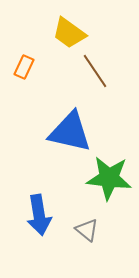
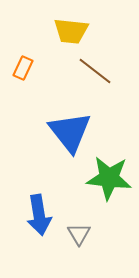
yellow trapezoid: moved 2 px right, 2 px up; rotated 30 degrees counterclockwise
orange rectangle: moved 1 px left, 1 px down
brown line: rotated 18 degrees counterclockwise
blue triangle: rotated 39 degrees clockwise
gray triangle: moved 8 px left, 4 px down; rotated 20 degrees clockwise
